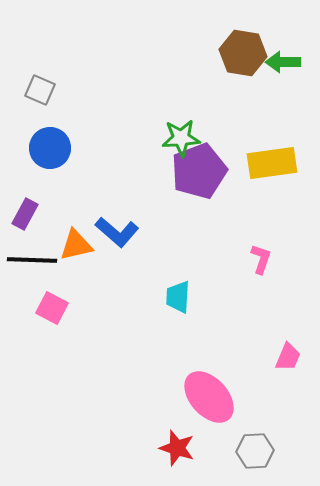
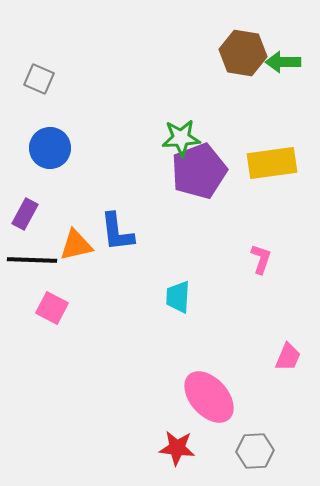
gray square: moved 1 px left, 11 px up
blue L-shape: rotated 42 degrees clockwise
red star: rotated 12 degrees counterclockwise
